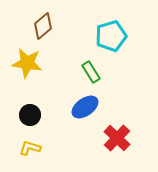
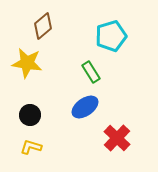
yellow L-shape: moved 1 px right, 1 px up
